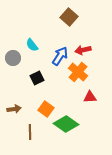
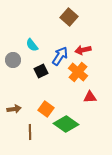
gray circle: moved 2 px down
black square: moved 4 px right, 7 px up
